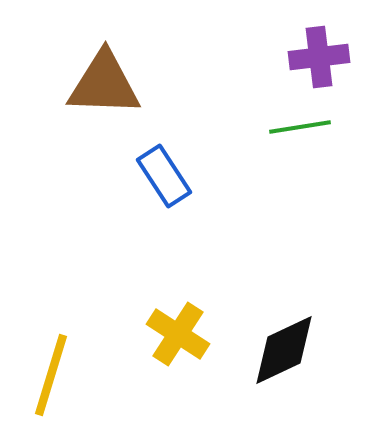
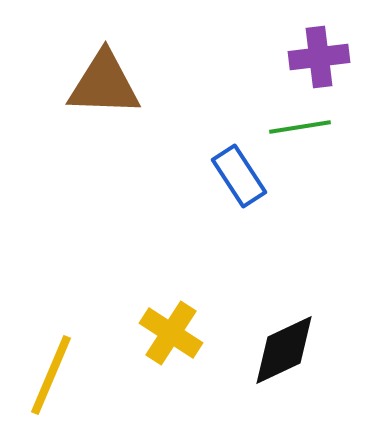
blue rectangle: moved 75 px right
yellow cross: moved 7 px left, 1 px up
yellow line: rotated 6 degrees clockwise
